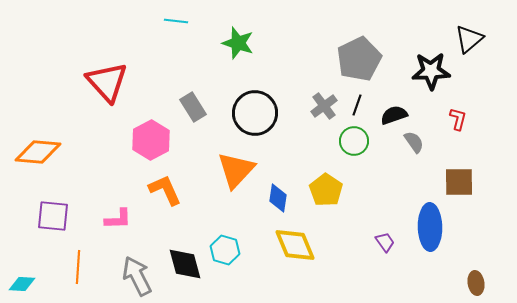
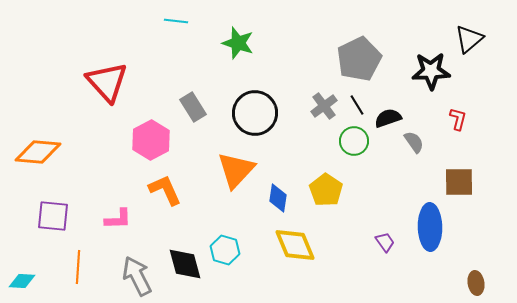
black line: rotated 50 degrees counterclockwise
black semicircle: moved 6 px left, 3 px down
cyan diamond: moved 3 px up
